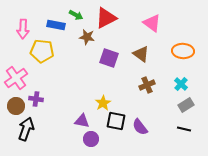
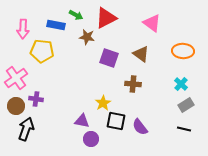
brown cross: moved 14 px left, 1 px up; rotated 28 degrees clockwise
